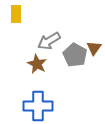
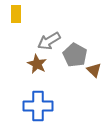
brown triangle: moved 22 px down; rotated 21 degrees counterclockwise
